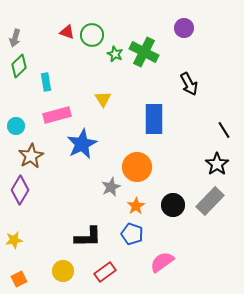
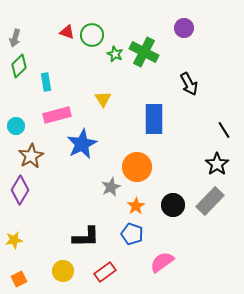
black L-shape: moved 2 px left
